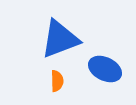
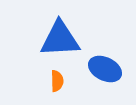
blue triangle: rotated 18 degrees clockwise
